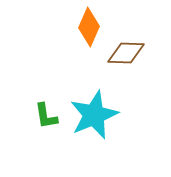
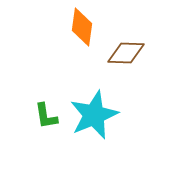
orange diamond: moved 7 px left; rotated 15 degrees counterclockwise
